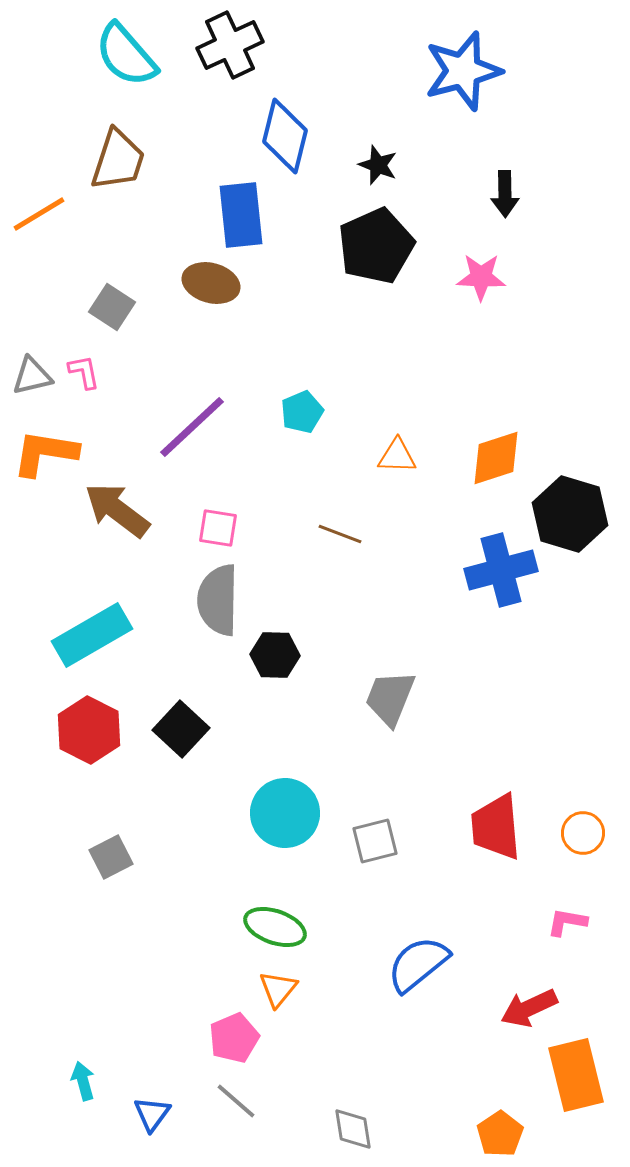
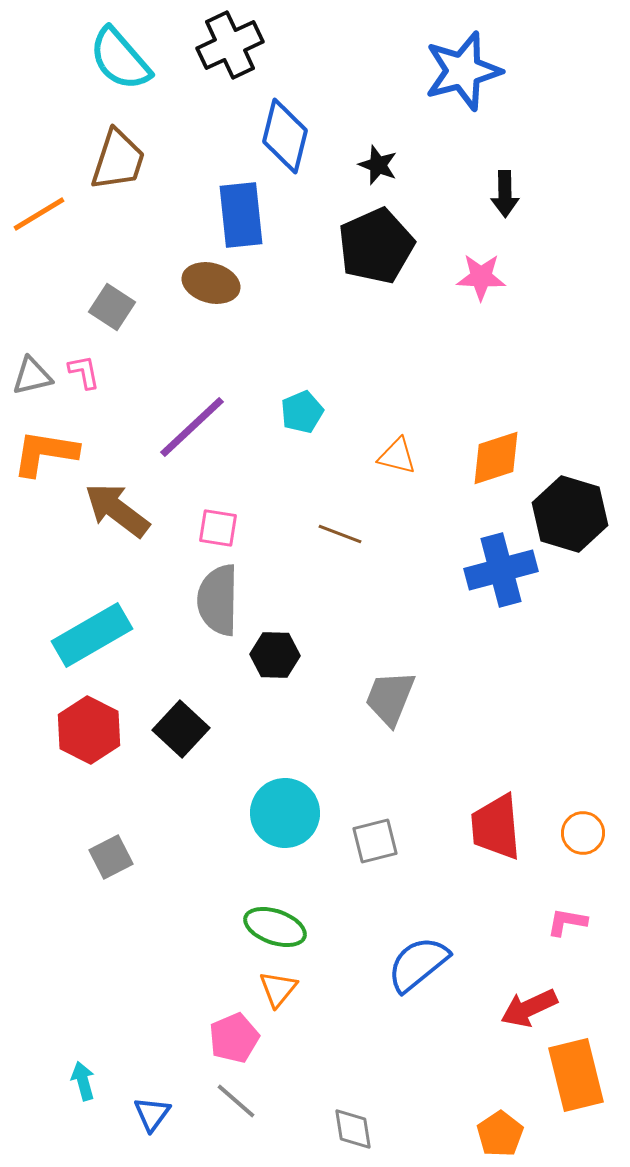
cyan semicircle at (126, 55): moved 6 px left, 4 px down
orange triangle at (397, 456): rotated 12 degrees clockwise
